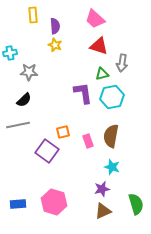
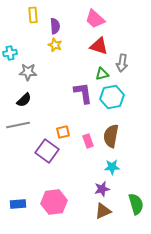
gray star: moved 1 px left
cyan star: rotated 21 degrees counterclockwise
pink hexagon: rotated 25 degrees counterclockwise
